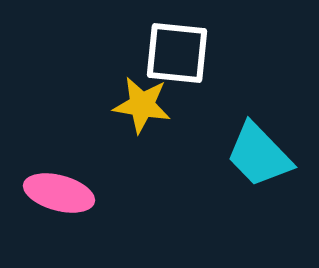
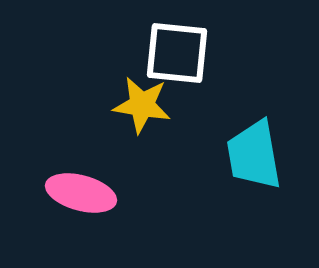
cyan trapezoid: moved 5 px left; rotated 34 degrees clockwise
pink ellipse: moved 22 px right
